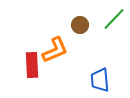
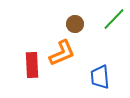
brown circle: moved 5 px left, 1 px up
orange L-shape: moved 7 px right, 3 px down
blue trapezoid: moved 3 px up
